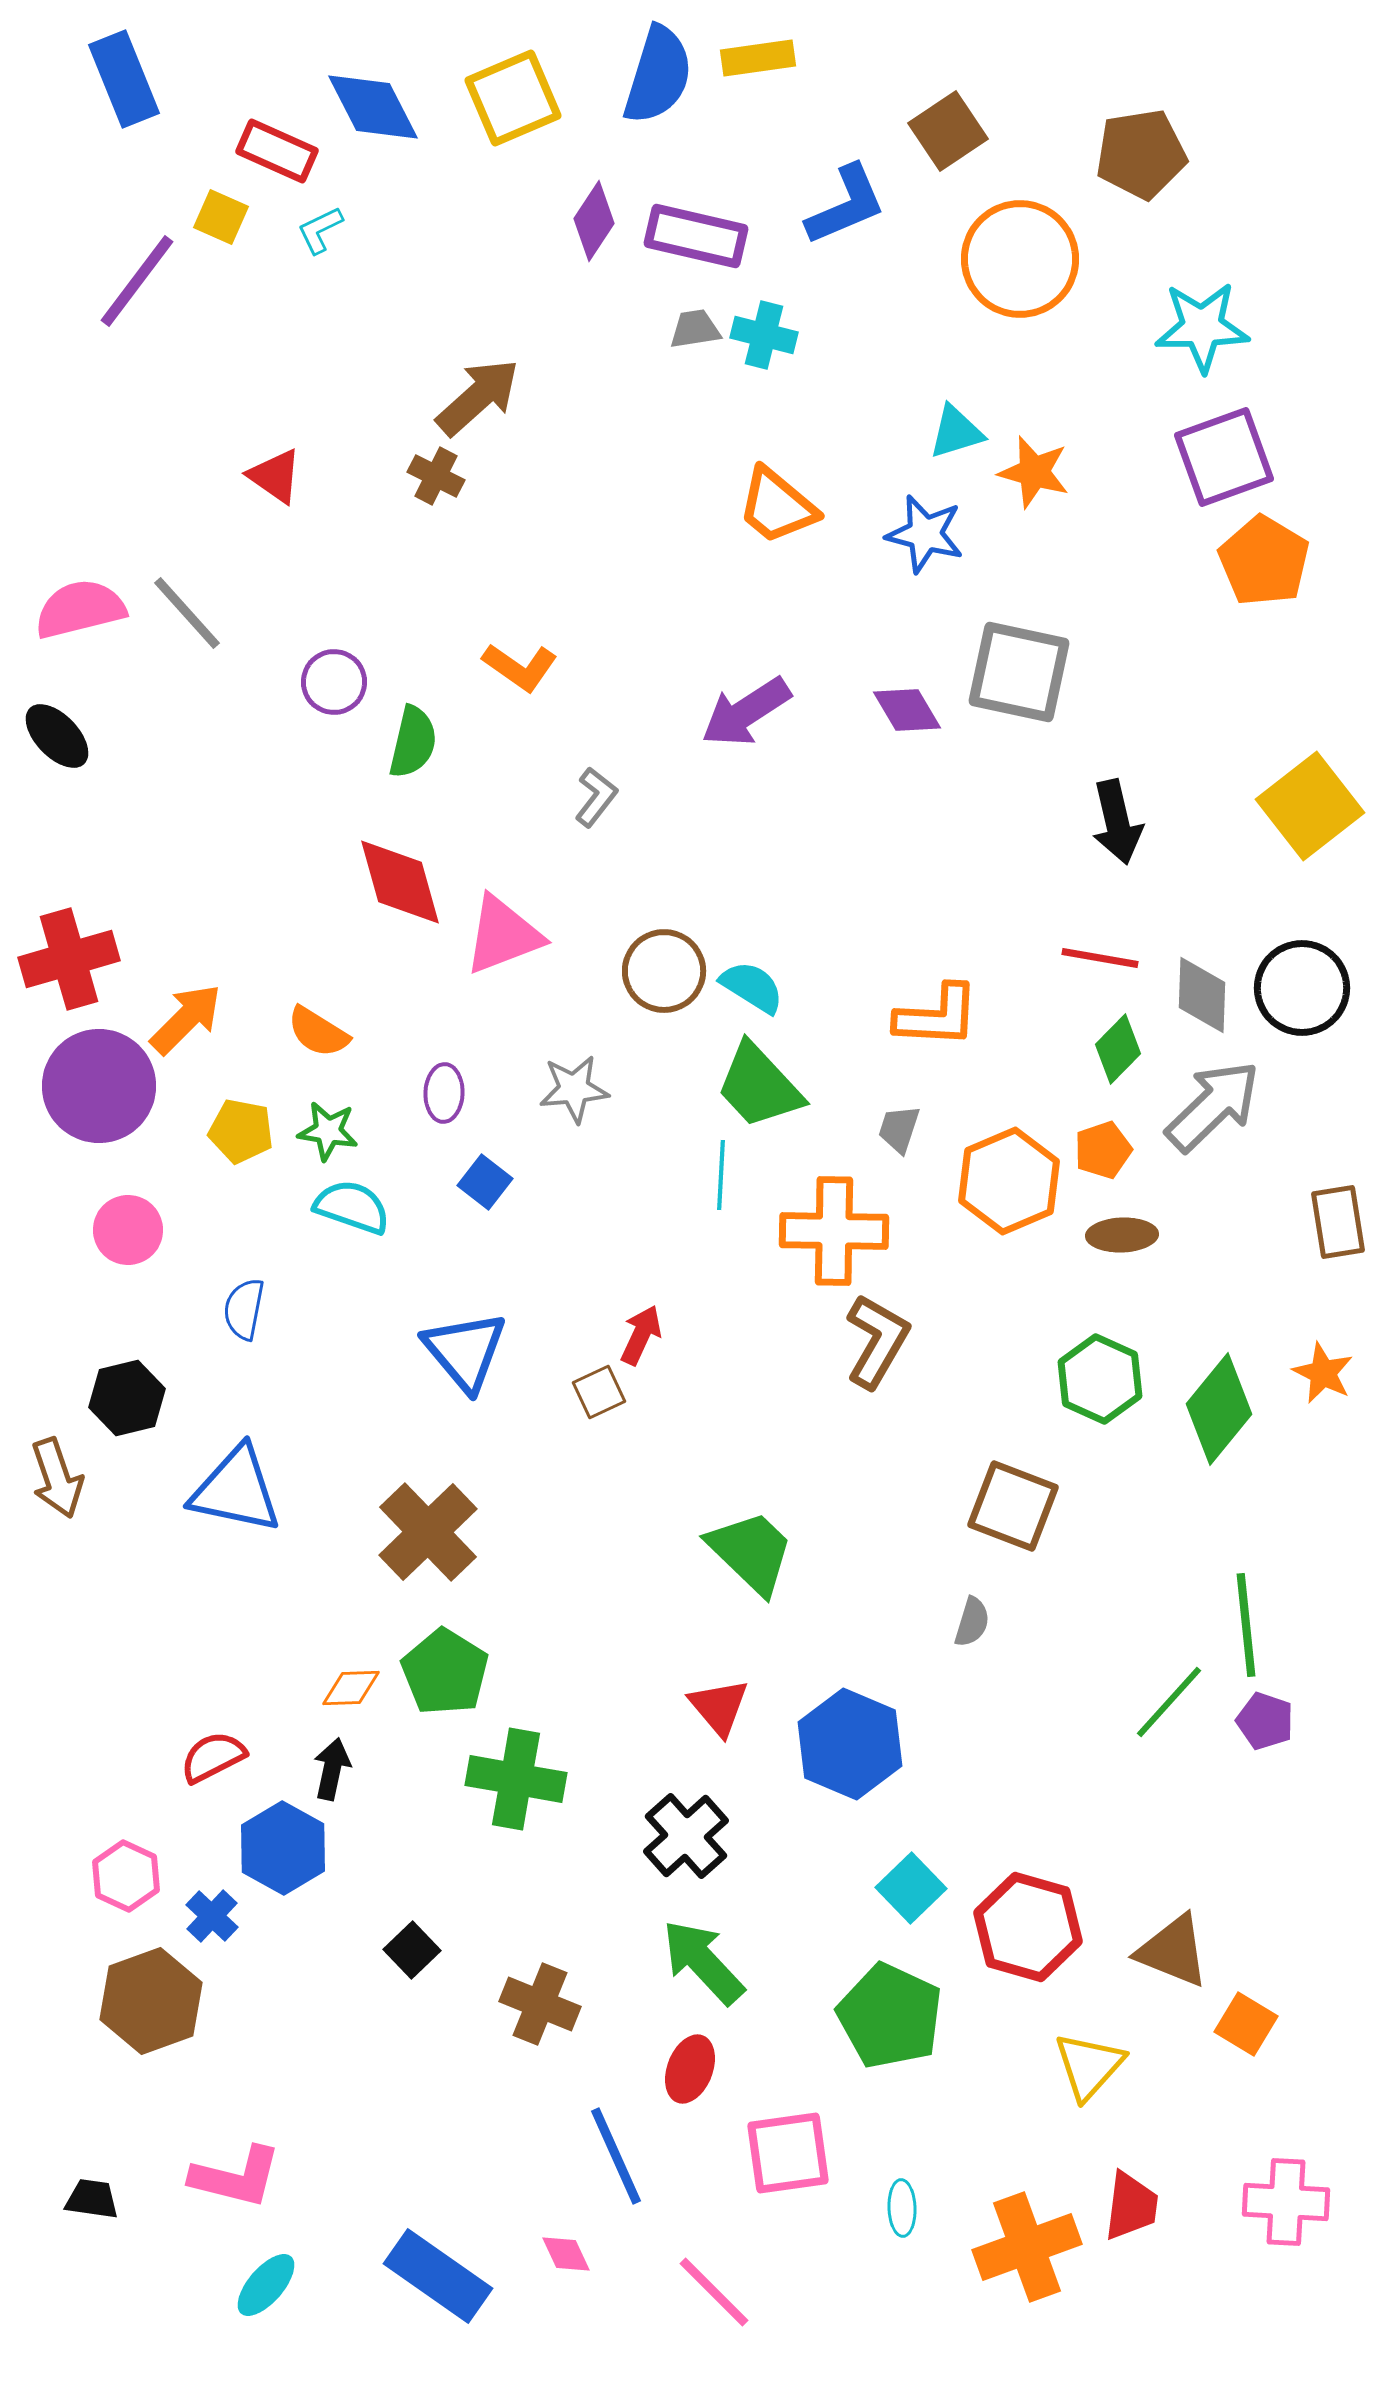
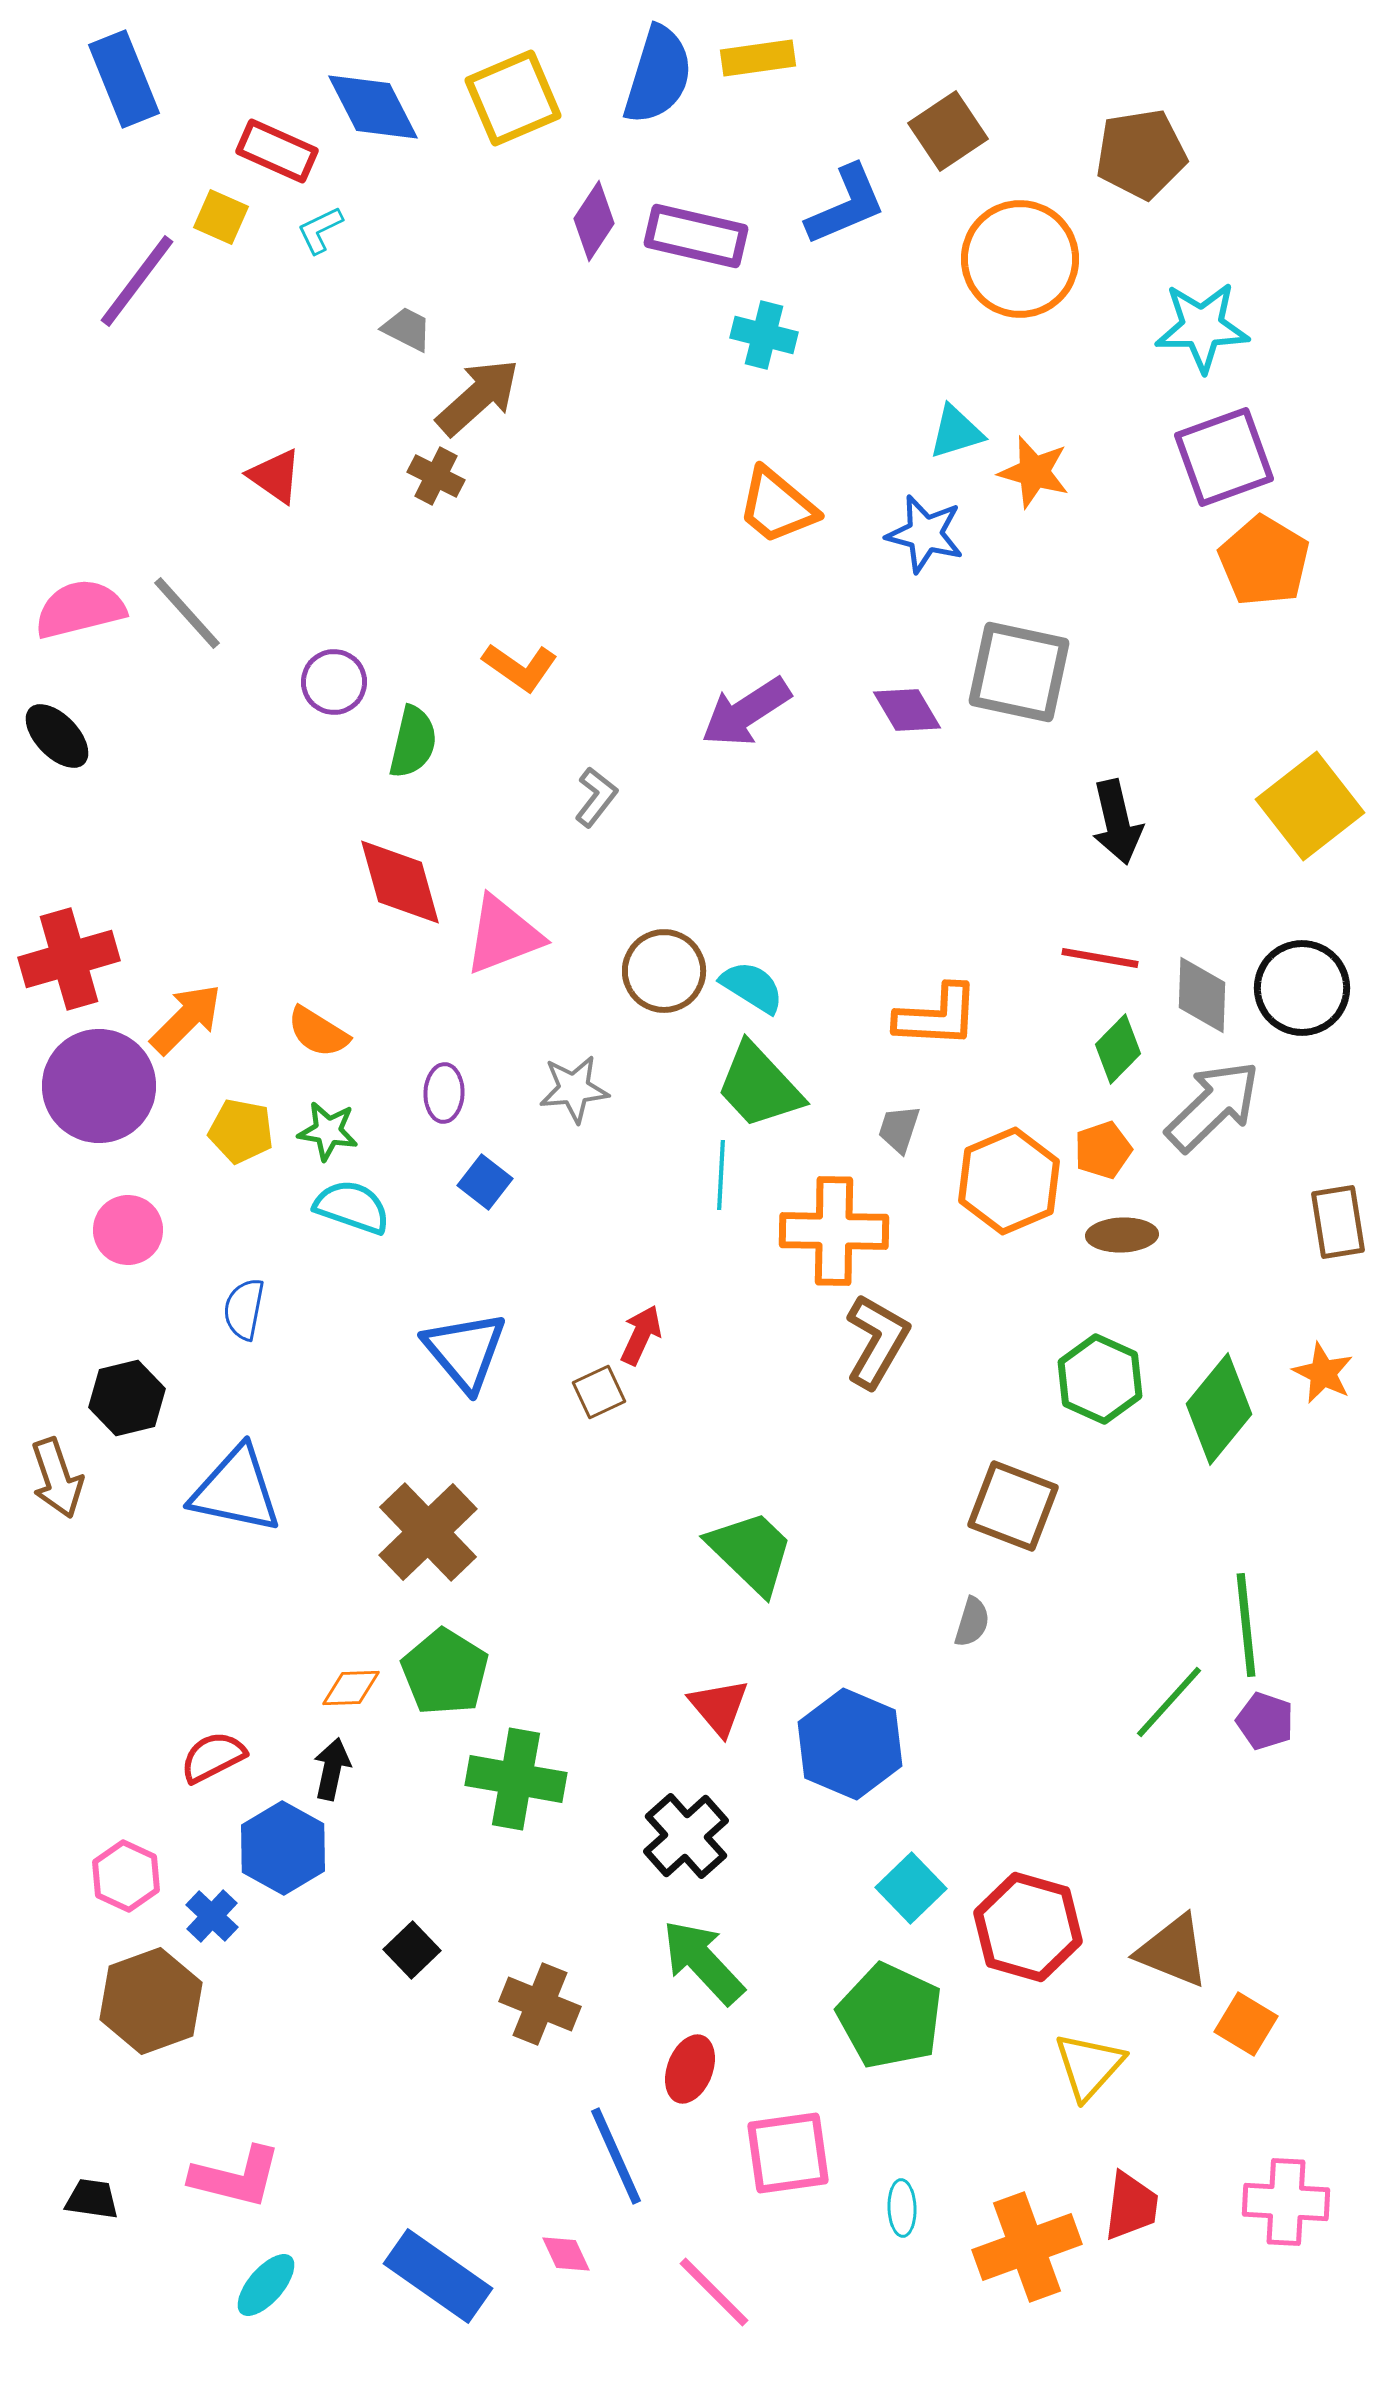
gray trapezoid at (695, 329): moved 288 px left; rotated 36 degrees clockwise
